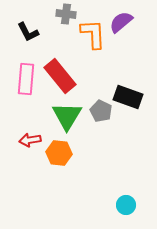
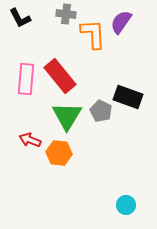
purple semicircle: rotated 15 degrees counterclockwise
black L-shape: moved 8 px left, 14 px up
red arrow: rotated 30 degrees clockwise
